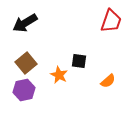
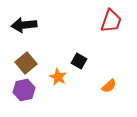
black arrow: moved 1 px left, 2 px down; rotated 25 degrees clockwise
black square: rotated 21 degrees clockwise
orange star: moved 1 px left, 2 px down
orange semicircle: moved 1 px right, 5 px down
